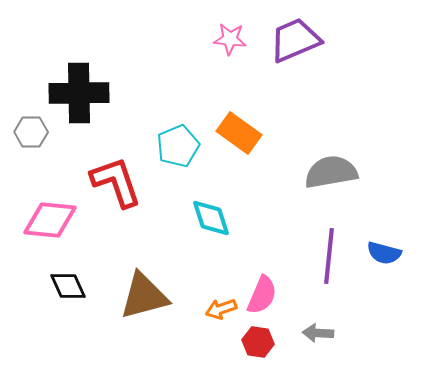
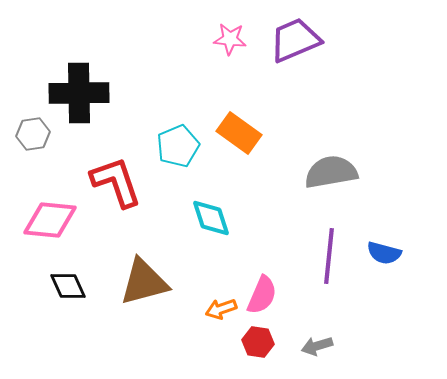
gray hexagon: moved 2 px right, 2 px down; rotated 8 degrees counterclockwise
brown triangle: moved 14 px up
gray arrow: moved 1 px left, 13 px down; rotated 20 degrees counterclockwise
